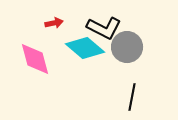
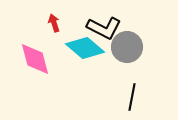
red arrow: rotated 96 degrees counterclockwise
